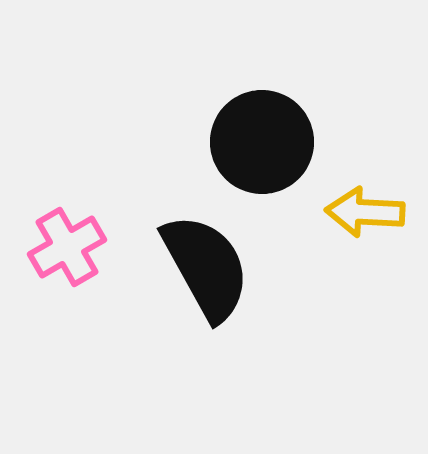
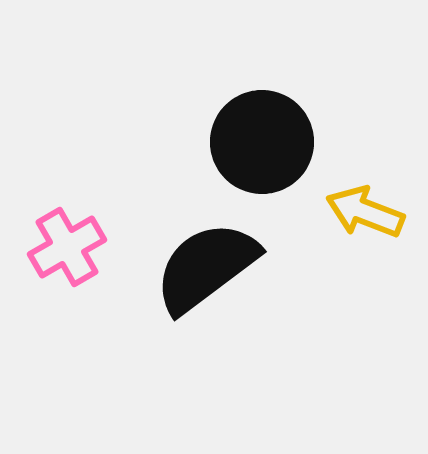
yellow arrow: rotated 18 degrees clockwise
black semicircle: rotated 98 degrees counterclockwise
